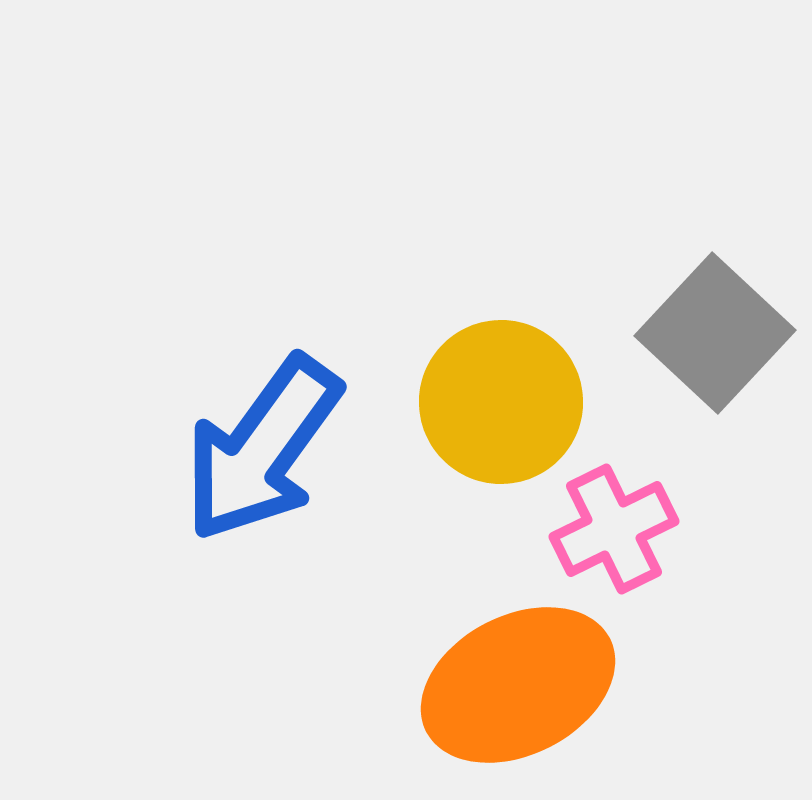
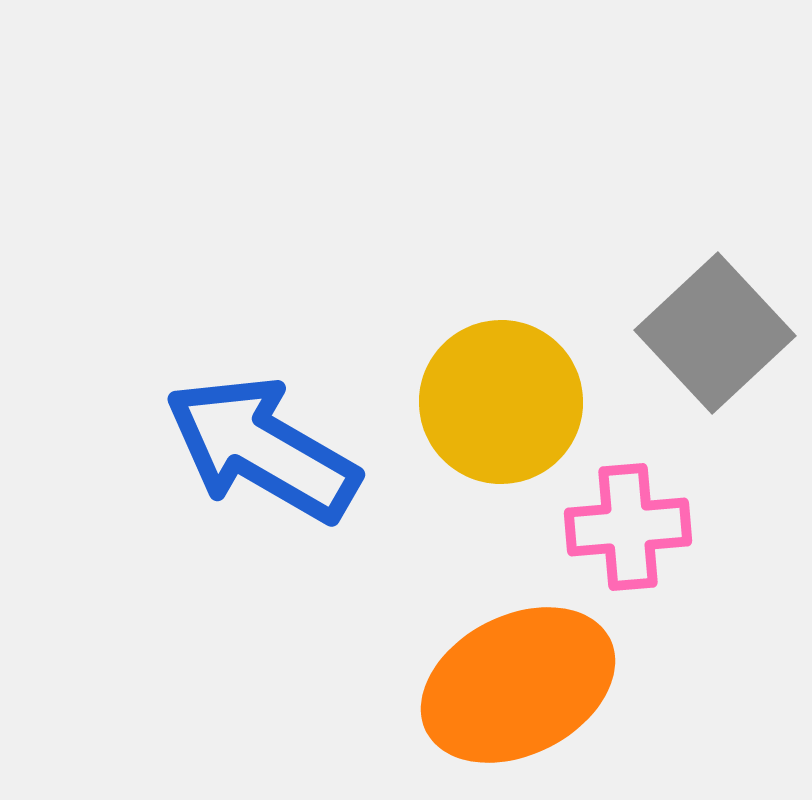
gray square: rotated 4 degrees clockwise
blue arrow: rotated 84 degrees clockwise
pink cross: moved 14 px right, 2 px up; rotated 21 degrees clockwise
